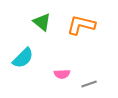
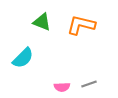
green triangle: rotated 18 degrees counterclockwise
pink semicircle: moved 13 px down
